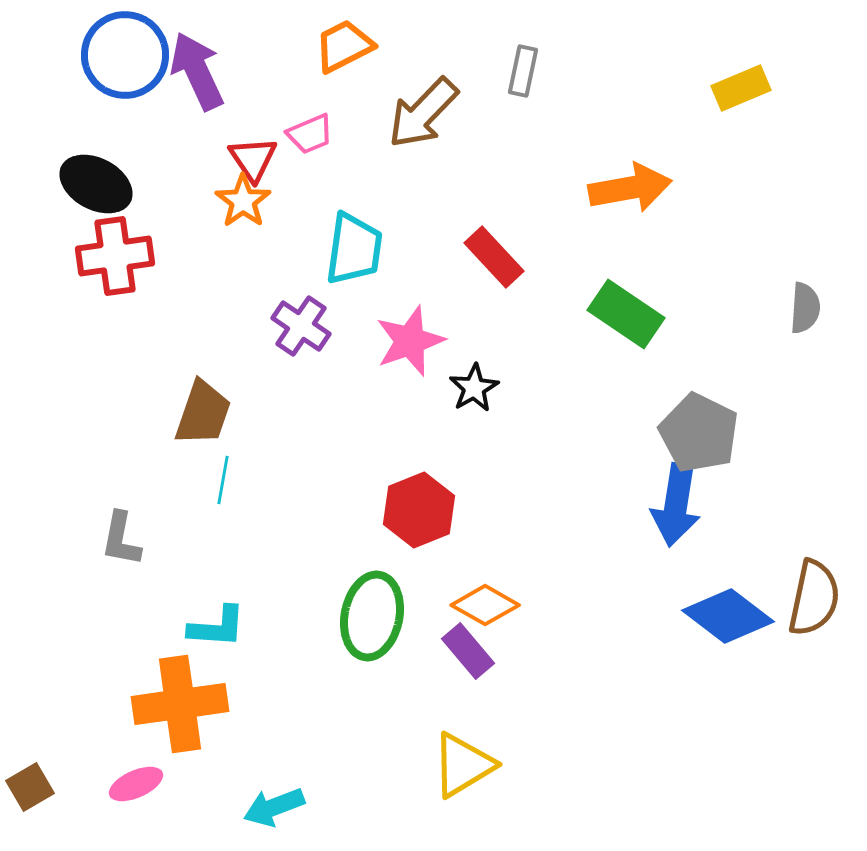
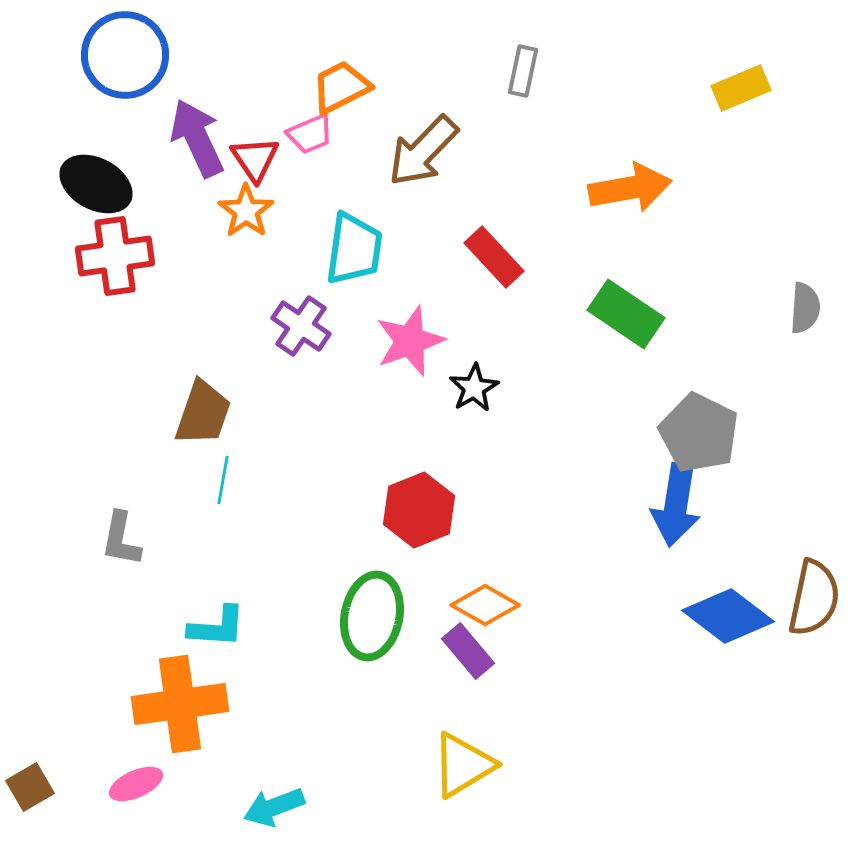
orange trapezoid: moved 3 px left, 41 px down
purple arrow: moved 67 px down
brown arrow: moved 38 px down
red triangle: moved 2 px right
orange star: moved 3 px right, 10 px down
